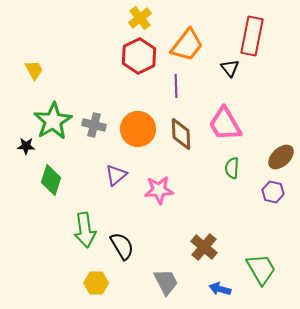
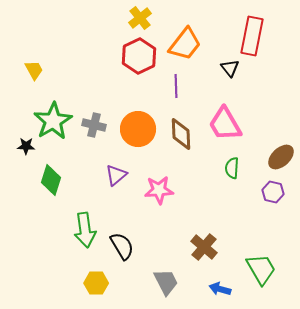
orange trapezoid: moved 2 px left, 1 px up
